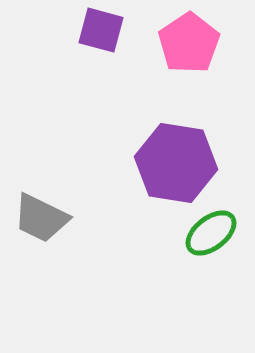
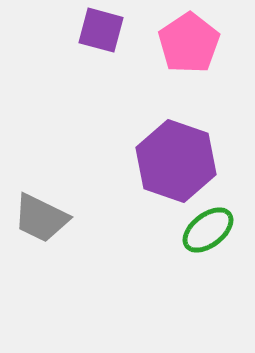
purple hexagon: moved 2 px up; rotated 10 degrees clockwise
green ellipse: moved 3 px left, 3 px up
